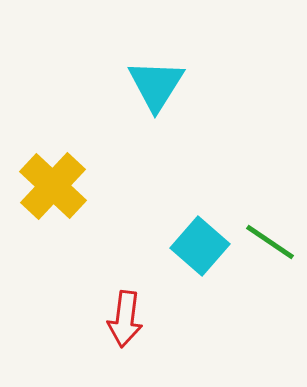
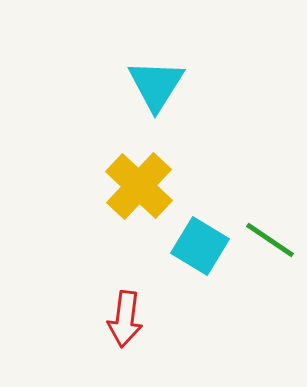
yellow cross: moved 86 px right
green line: moved 2 px up
cyan square: rotated 10 degrees counterclockwise
